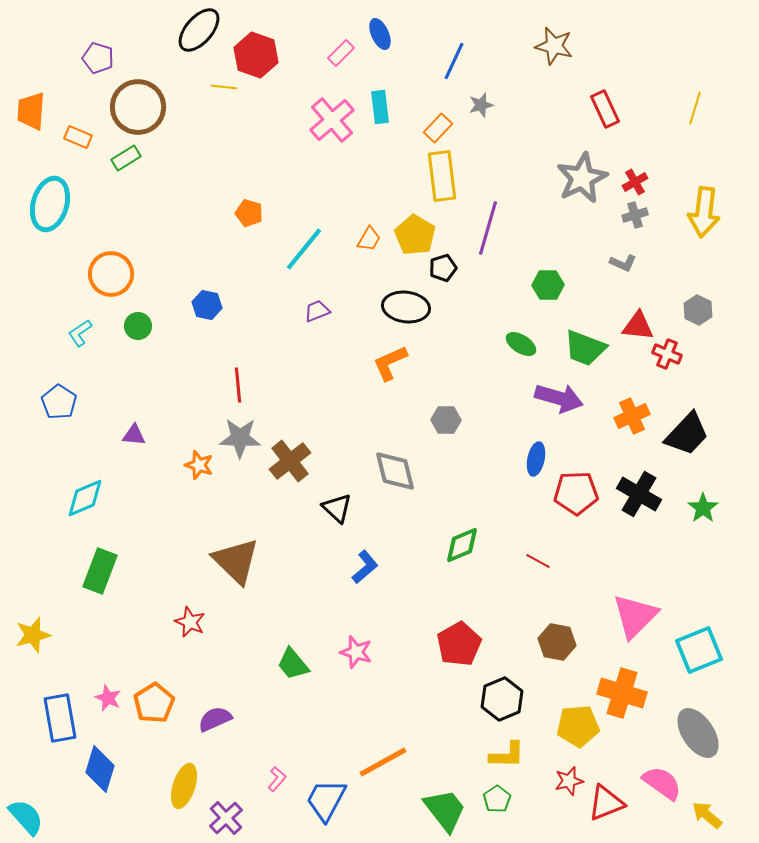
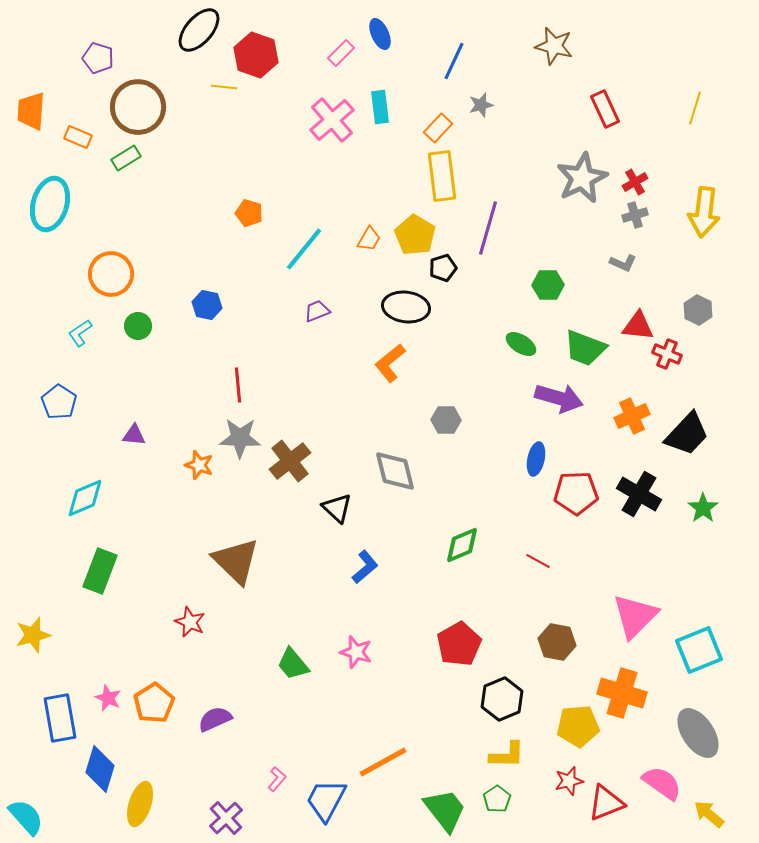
orange L-shape at (390, 363): rotated 15 degrees counterclockwise
yellow ellipse at (184, 786): moved 44 px left, 18 px down
yellow arrow at (707, 815): moved 2 px right, 1 px up
